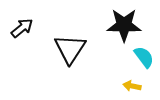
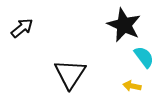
black star: rotated 24 degrees clockwise
black triangle: moved 25 px down
